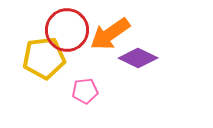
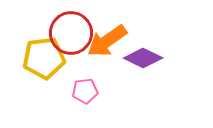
red circle: moved 4 px right, 3 px down
orange arrow: moved 3 px left, 7 px down
purple diamond: moved 5 px right
